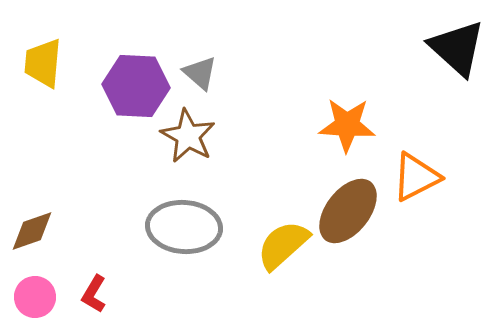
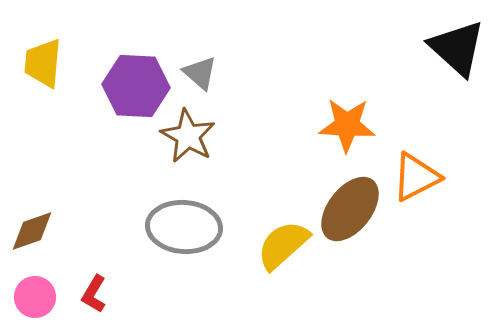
brown ellipse: moved 2 px right, 2 px up
